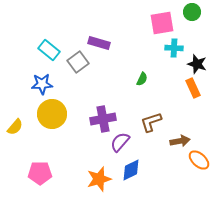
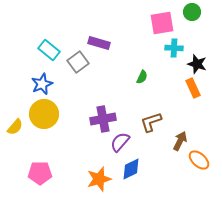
green semicircle: moved 2 px up
blue star: rotated 20 degrees counterclockwise
yellow circle: moved 8 px left
brown arrow: rotated 54 degrees counterclockwise
blue diamond: moved 1 px up
